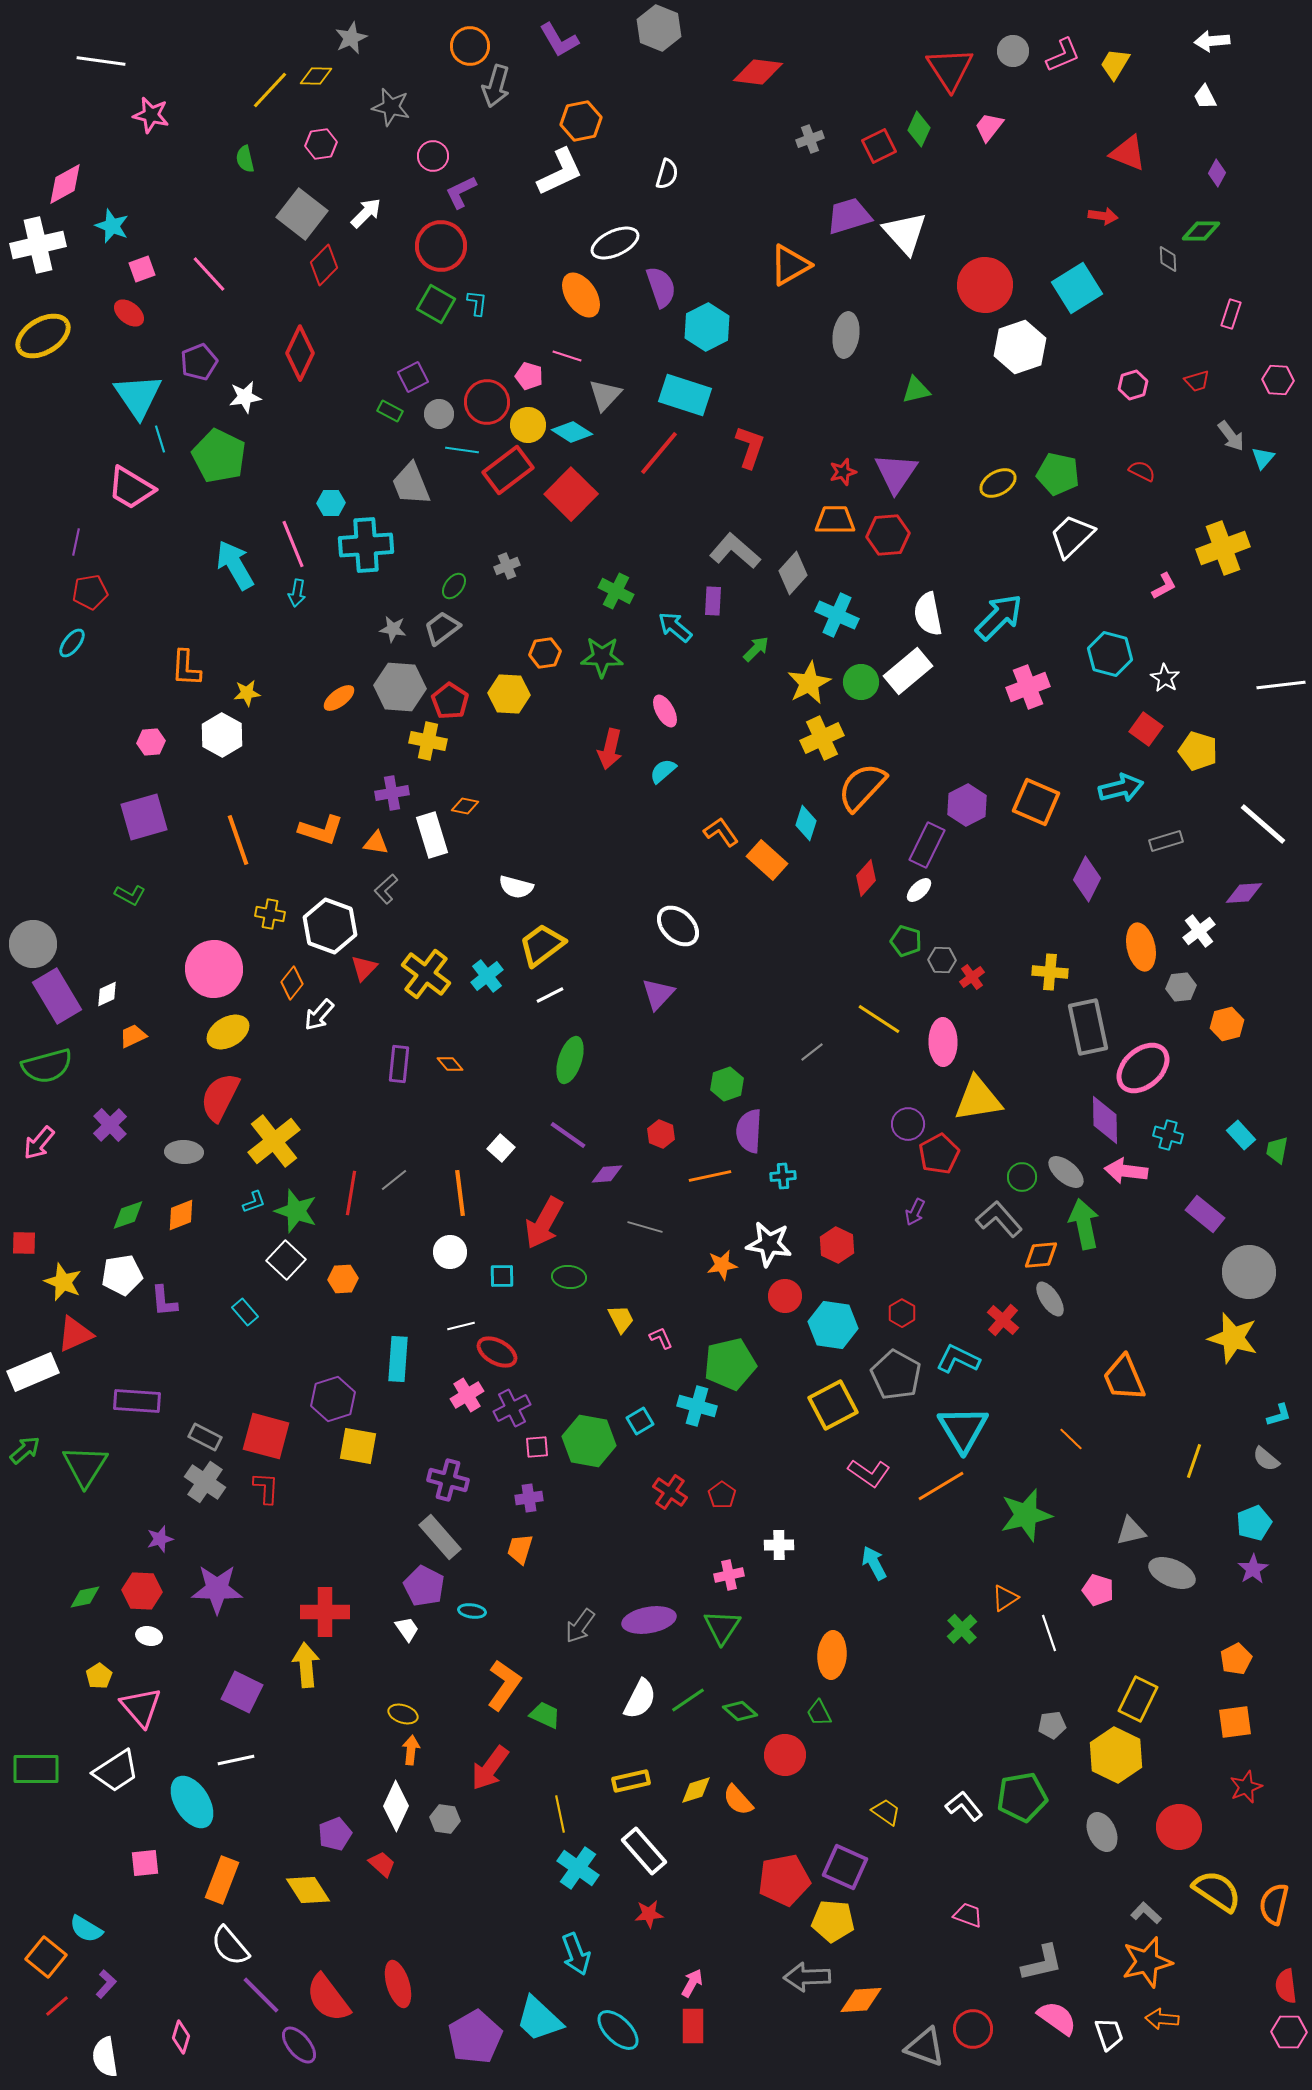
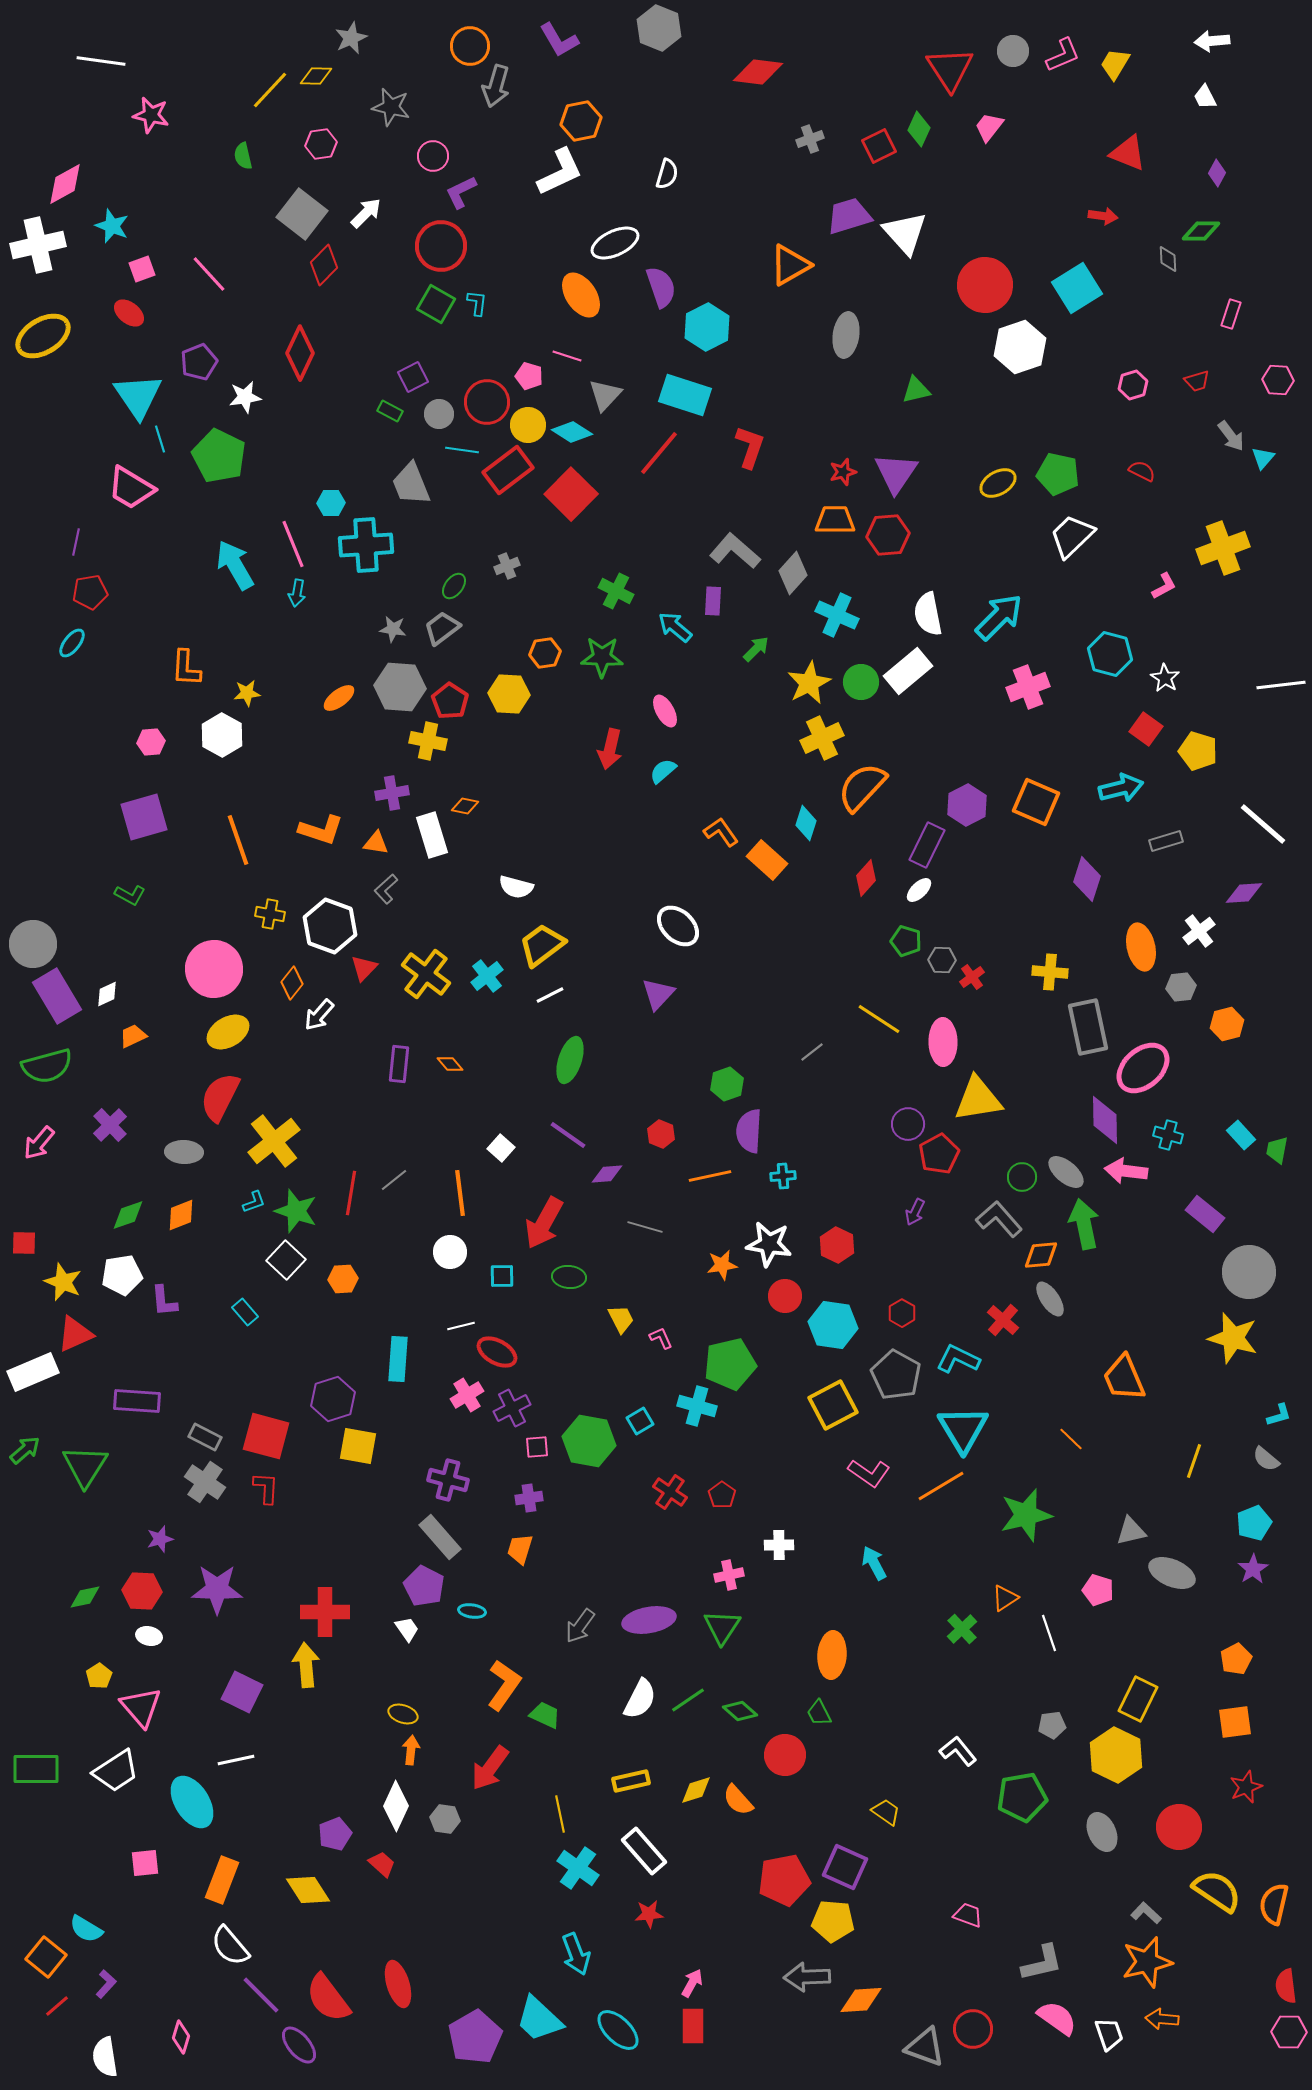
green semicircle at (245, 159): moved 2 px left, 3 px up
purple diamond at (1087, 879): rotated 9 degrees counterclockwise
white L-shape at (964, 1806): moved 6 px left, 55 px up
